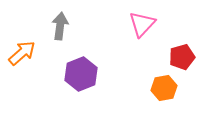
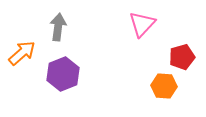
gray arrow: moved 2 px left, 1 px down
purple hexagon: moved 18 px left
orange hexagon: moved 2 px up; rotated 15 degrees clockwise
